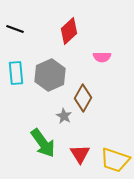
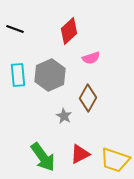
pink semicircle: moved 11 px left, 1 px down; rotated 18 degrees counterclockwise
cyan rectangle: moved 2 px right, 2 px down
brown diamond: moved 5 px right
green arrow: moved 14 px down
red triangle: rotated 35 degrees clockwise
